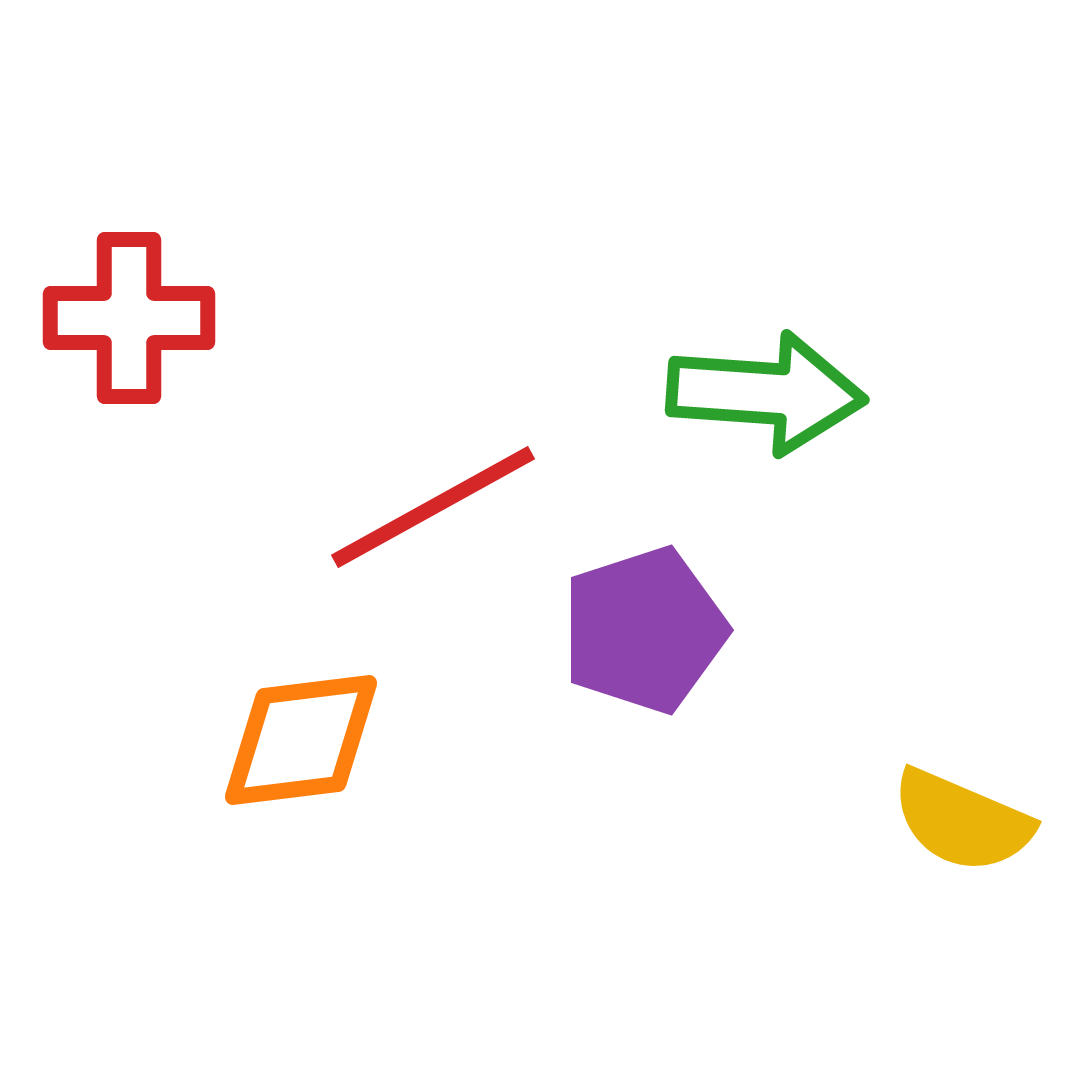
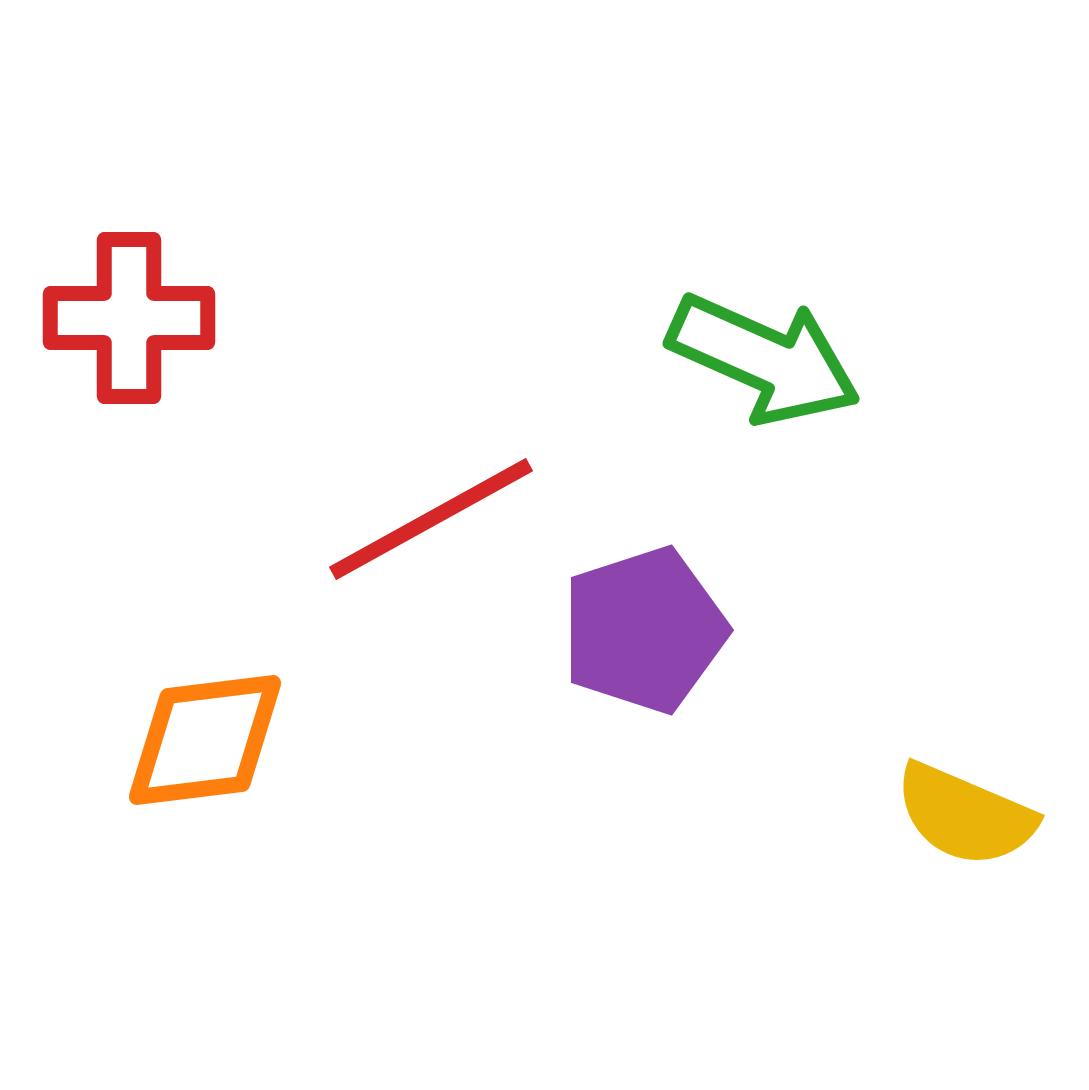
green arrow: moved 2 px left, 34 px up; rotated 20 degrees clockwise
red line: moved 2 px left, 12 px down
orange diamond: moved 96 px left
yellow semicircle: moved 3 px right, 6 px up
